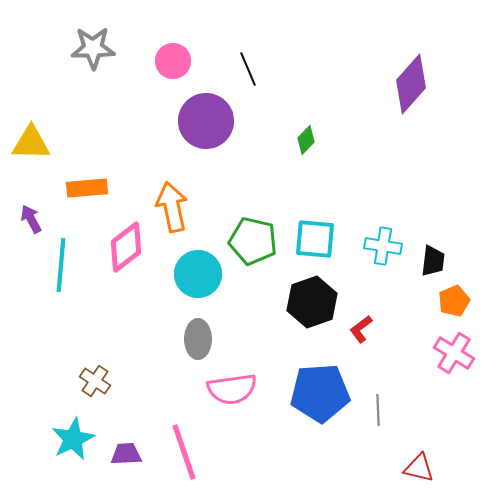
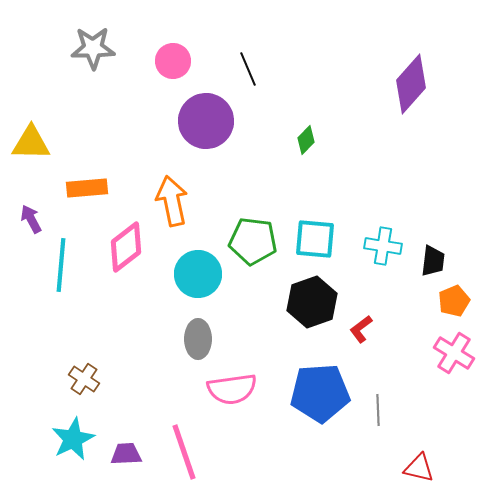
orange arrow: moved 6 px up
green pentagon: rotated 6 degrees counterclockwise
brown cross: moved 11 px left, 2 px up
